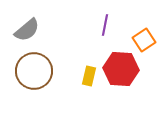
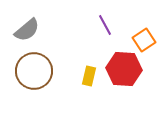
purple line: rotated 40 degrees counterclockwise
red hexagon: moved 3 px right
